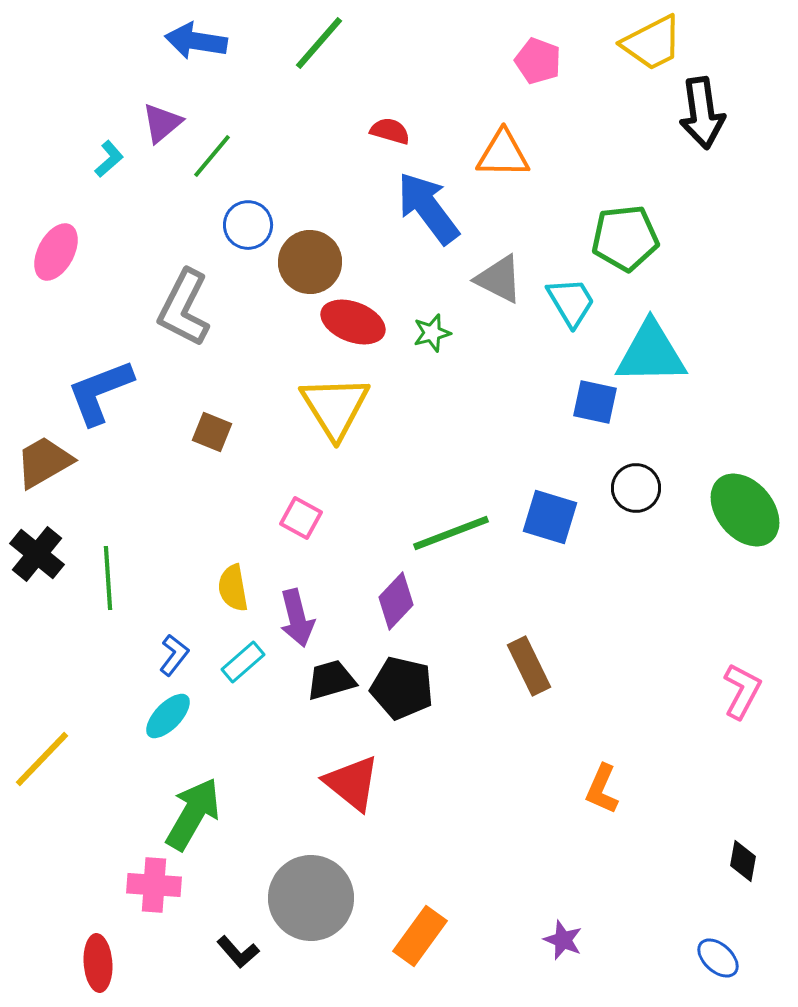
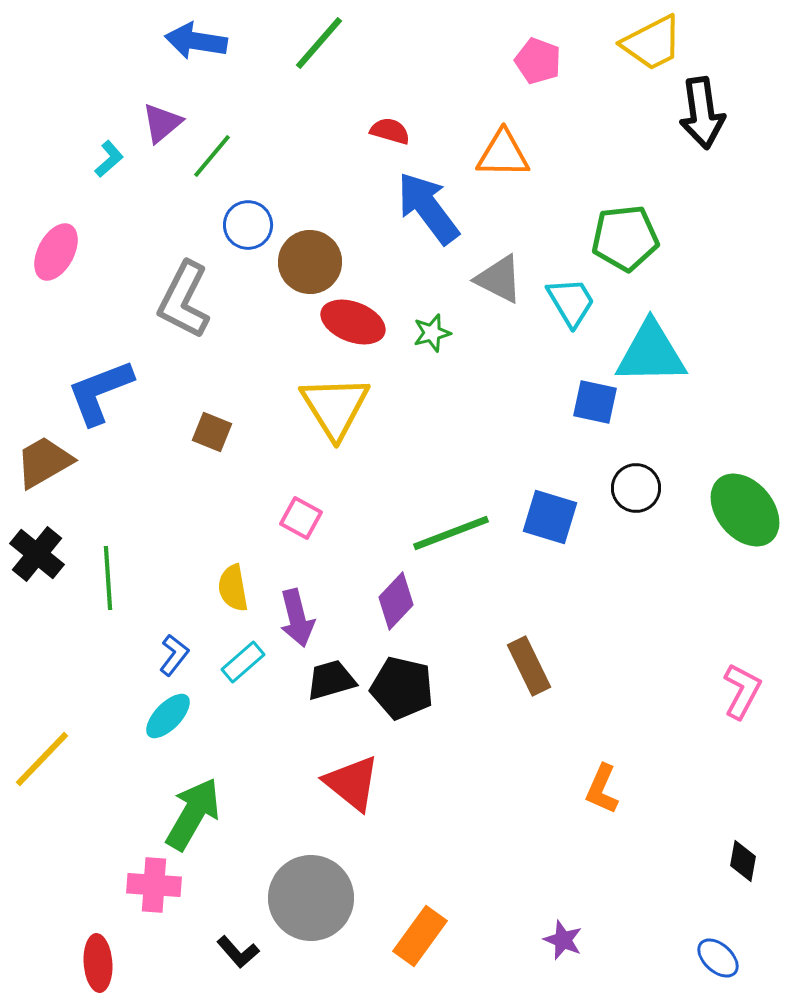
gray L-shape at (184, 308): moved 8 px up
